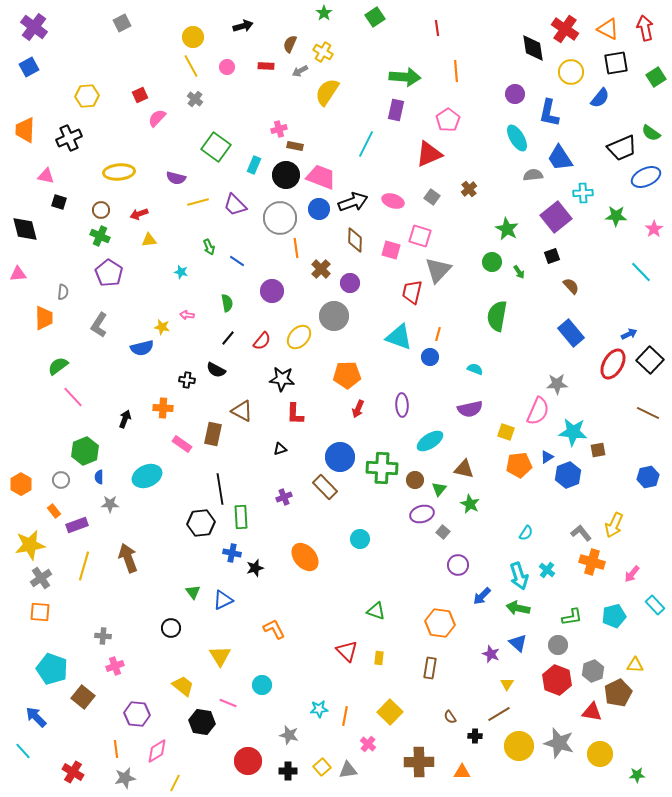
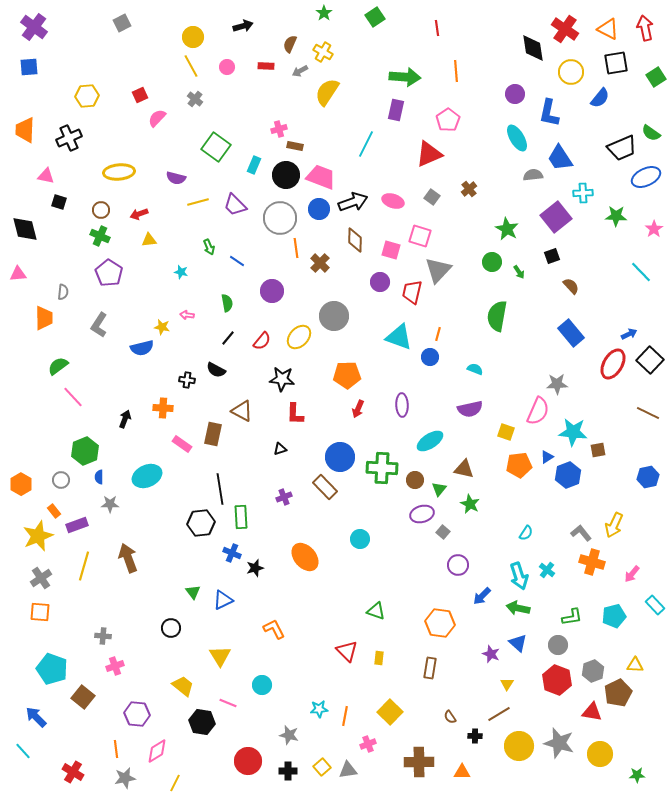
blue square at (29, 67): rotated 24 degrees clockwise
brown cross at (321, 269): moved 1 px left, 6 px up
purple circle at (350, 283): moved 30 px right, 1 px up
yellow star at (30, 545): moved 8 px right, 9 px up; rotated 12 degrees counterclockwise
blue cross at (232, 553): rotated 12 degrees clockwise
pink cross at (368, 744): rotated 28 degrees clockwise
